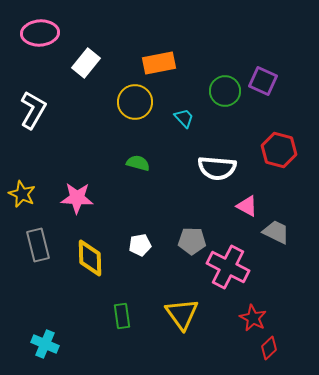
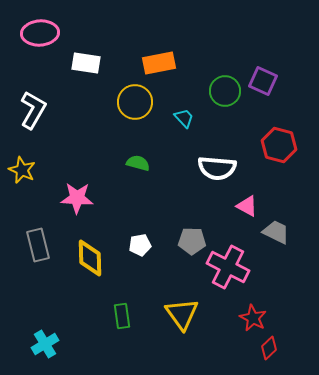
white rectangle: rotated 60 degrees clockwise
red hexagon: moved 5 px up
yellow star: moved 24 px up
cyan cross: rotated 36 degrees clockwise
